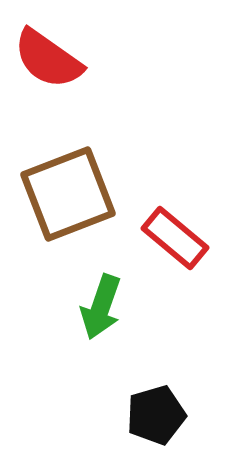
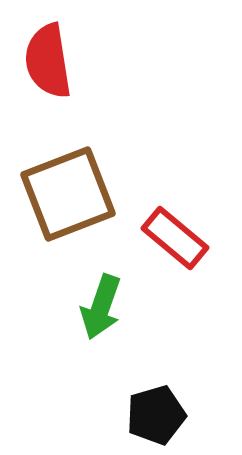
red semicircle: moved 2 px down; rotated 46 degrees clockwise
